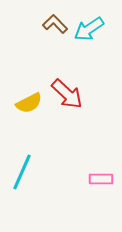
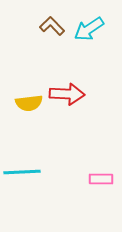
brown L-shape: moved 3 px left, 2 px down
red arrow: rotated 40 degrees counterclockwise
yellow semicircle: rotated 20 degrees clockwise
cyan line: rotated 63 degrees clockwise
